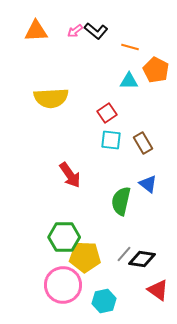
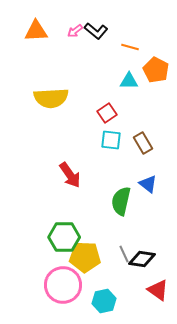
gray line: rotated 66 degrees counterclockwise
